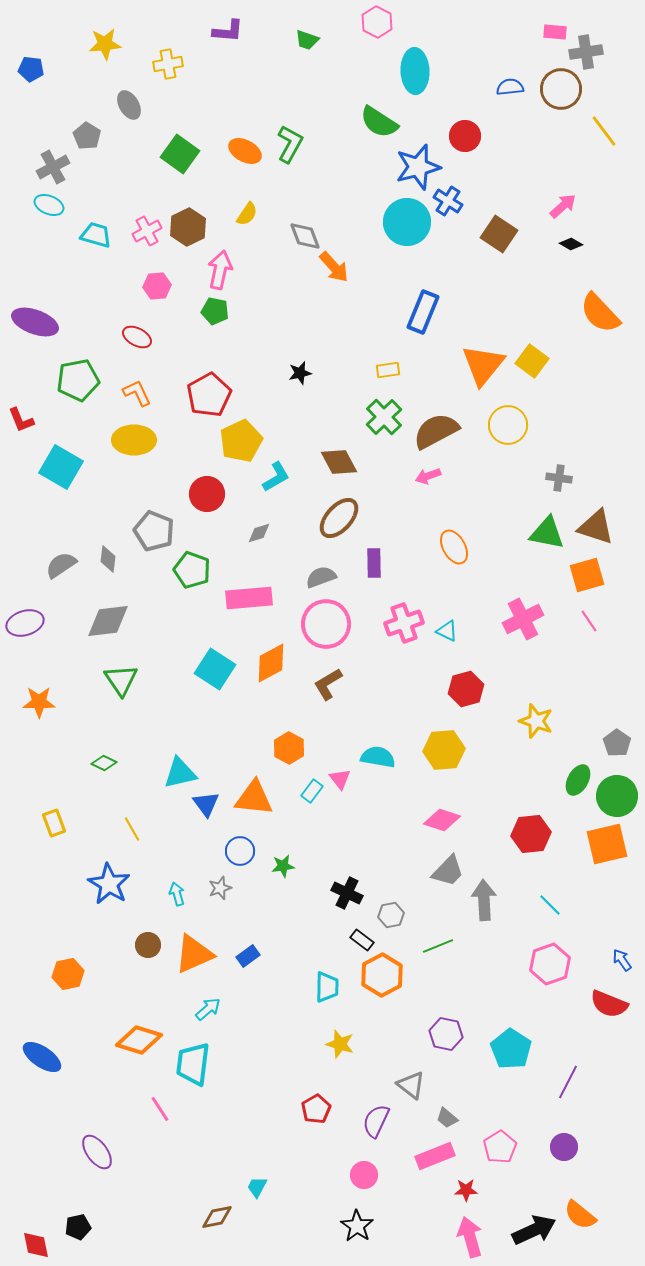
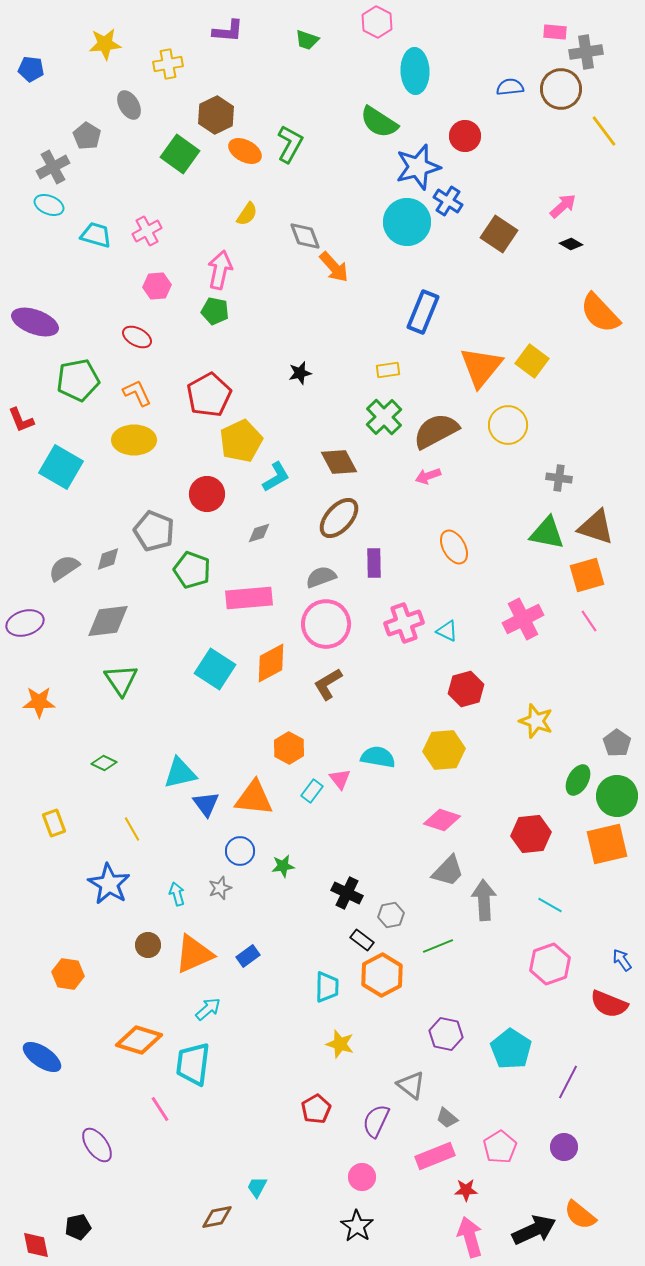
brown hexagon at (188, 227): moved 28 px right, 112 px up
orange triangle at (483, 365): moved 2 px left, 2 px down
gray diamond at (108, 559): rotated 64 degrees clockwise
gray semicircle at (61, 565): moved 3 px right, 3 px down
cyan line at (550, 905): rotated 15 degrees counterclockwise
orange hexagon at (68, 974): rotated 20 degrees clockwise
purple ellipse at (97, 1152): moved 7 px up
pink circle at (364, 1175): moved 2 px left, 2 px down
